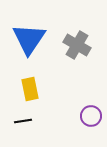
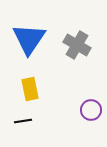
purple circle: moved 6 px up
